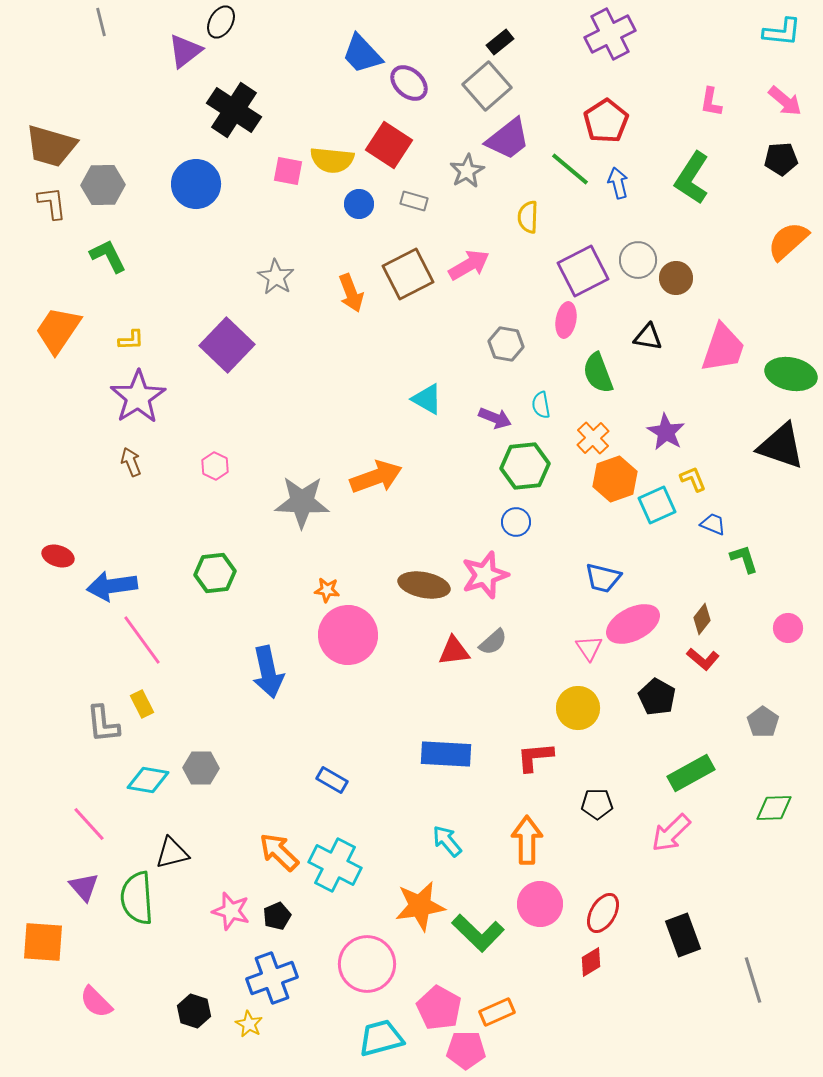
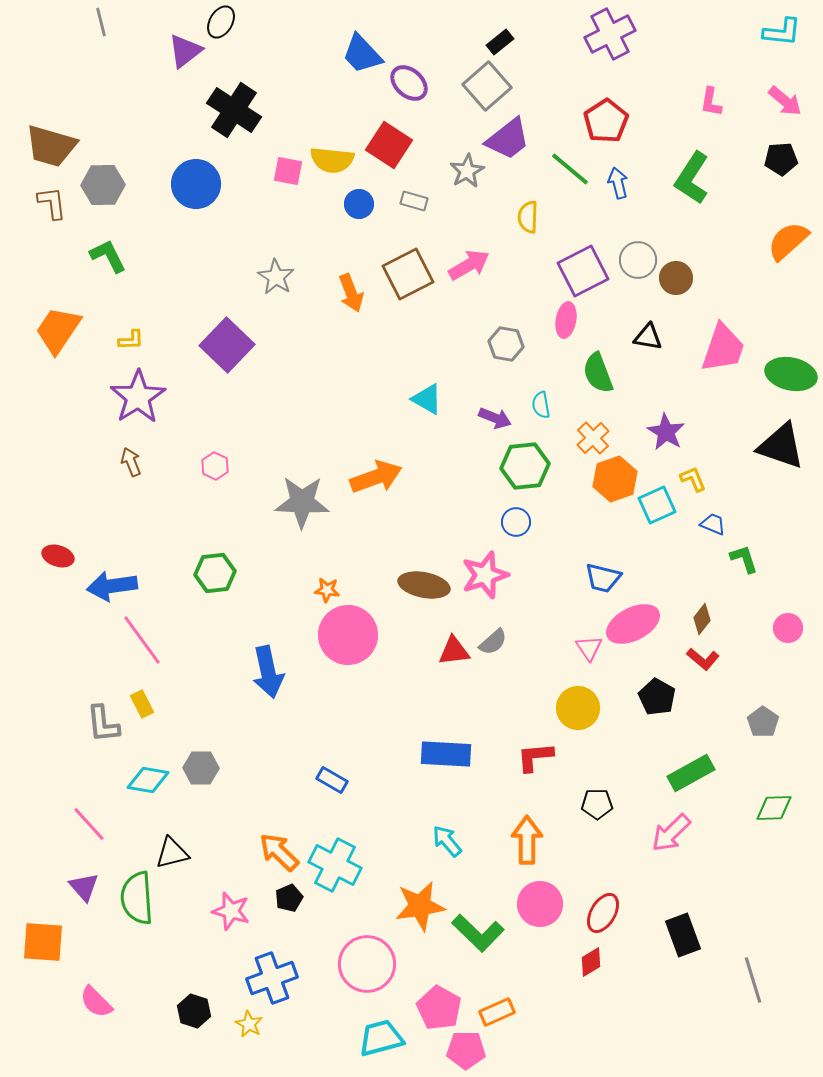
black pentagon at (277, 916): moved 12 px right, 18 px up
